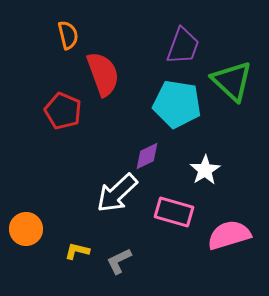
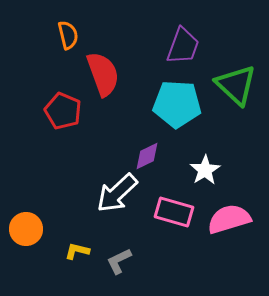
green triangle: moved 4 px right, 4 px down
cyan pentagon: rotated 6 degrees counterclockwise
pink semicircle: moved 16 px up
